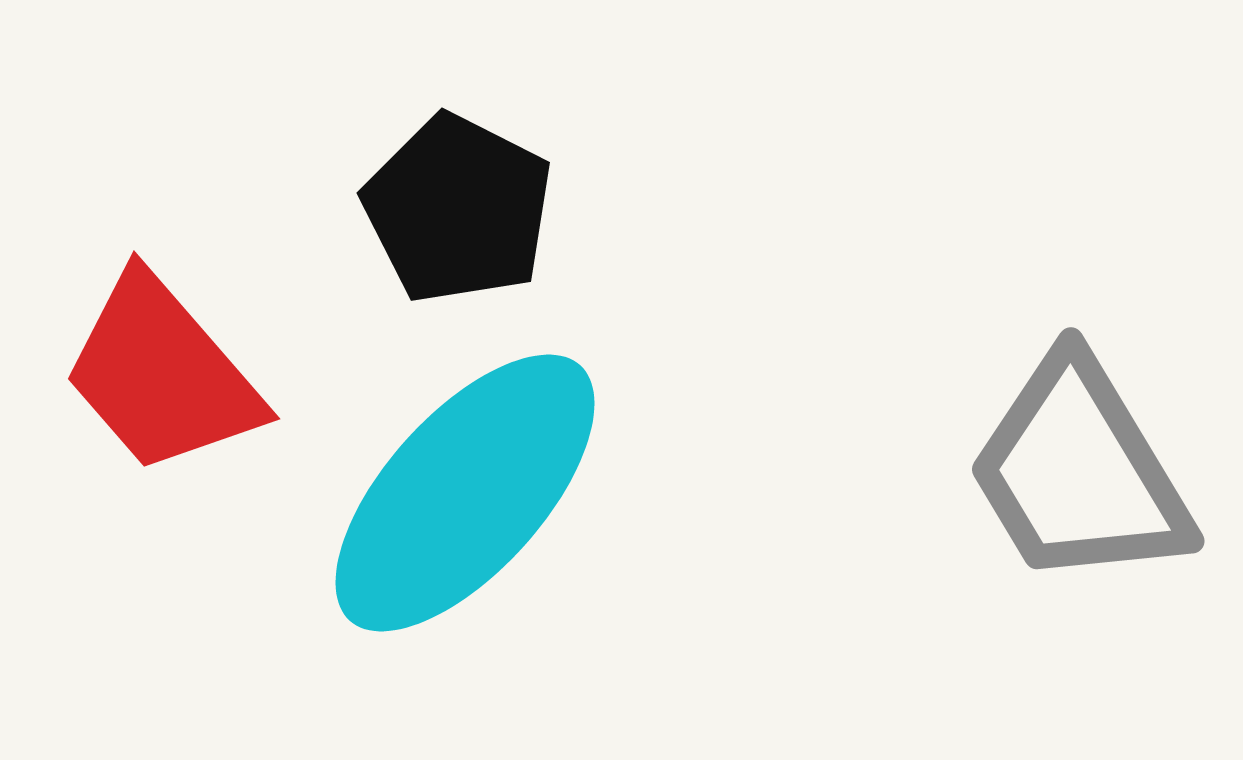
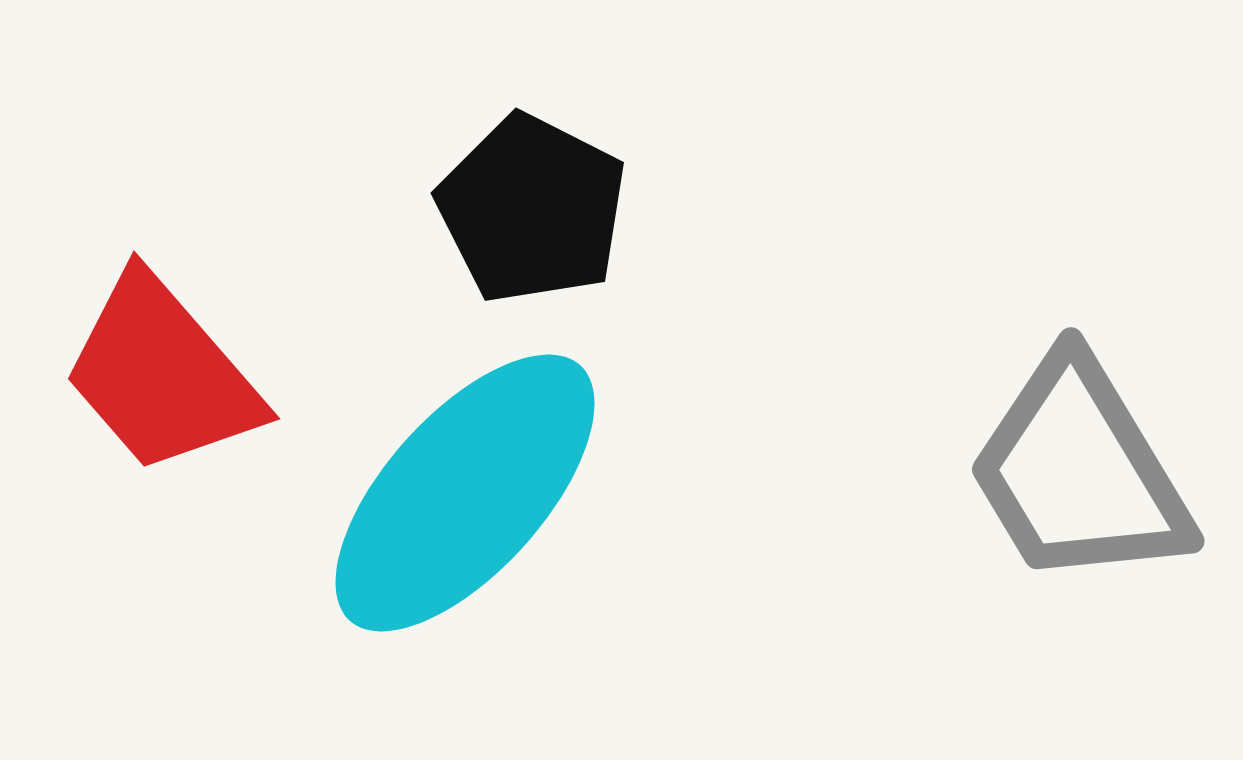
black pentagon: moved 74 px right
